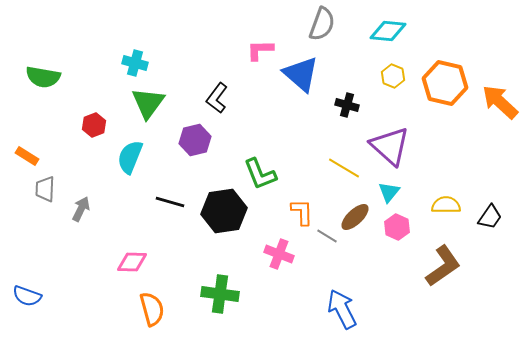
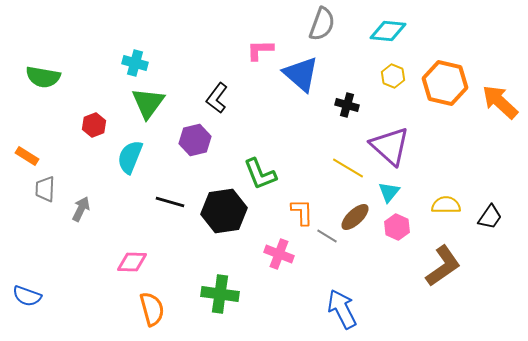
yellow line: moved 4 px right
